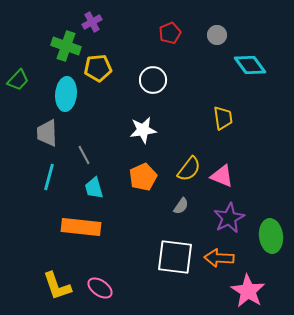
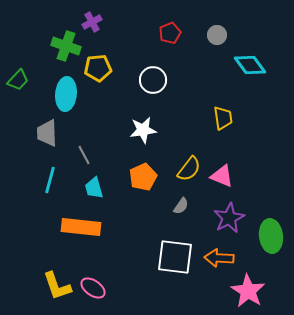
cyan line: moved 1 px right, 3 px down
pink ellipse: moved 7 px left
